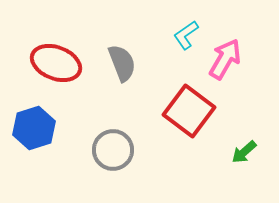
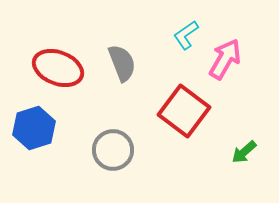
red ellipse: moved 2 px right, 5 px down
red square: moved 5 px left
